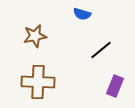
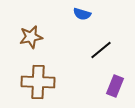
brown star: moved 4 px left, 1 px down
